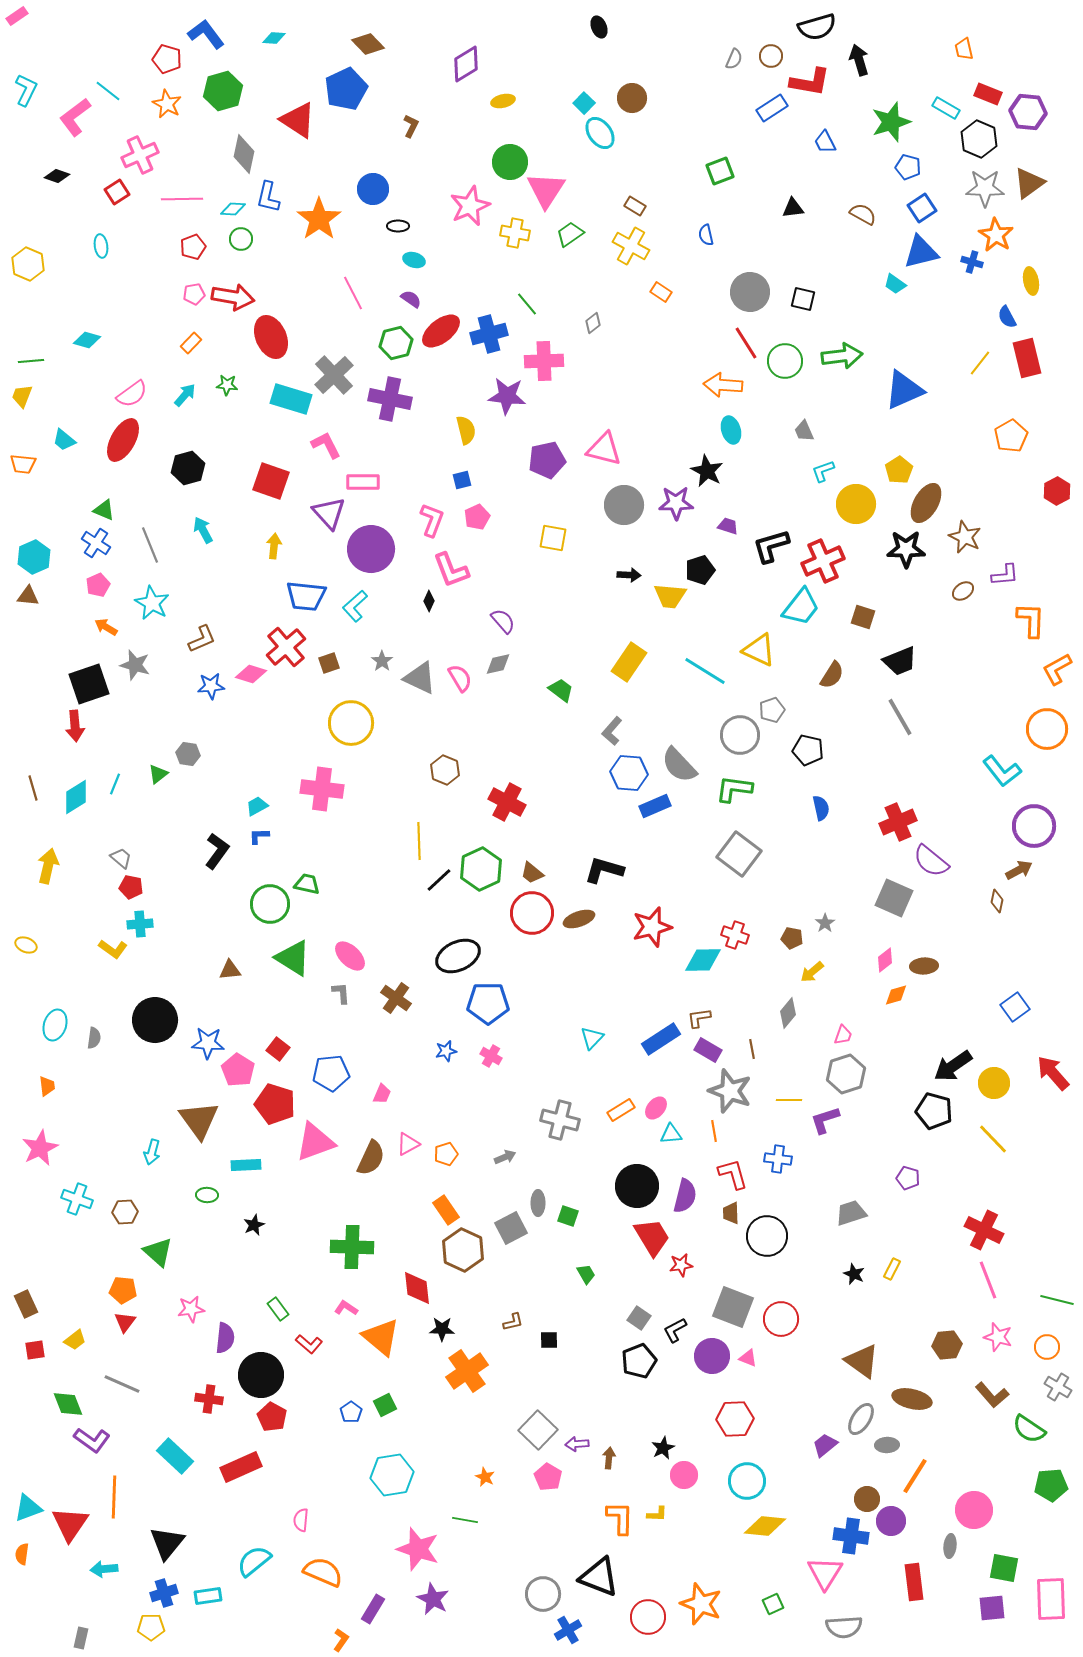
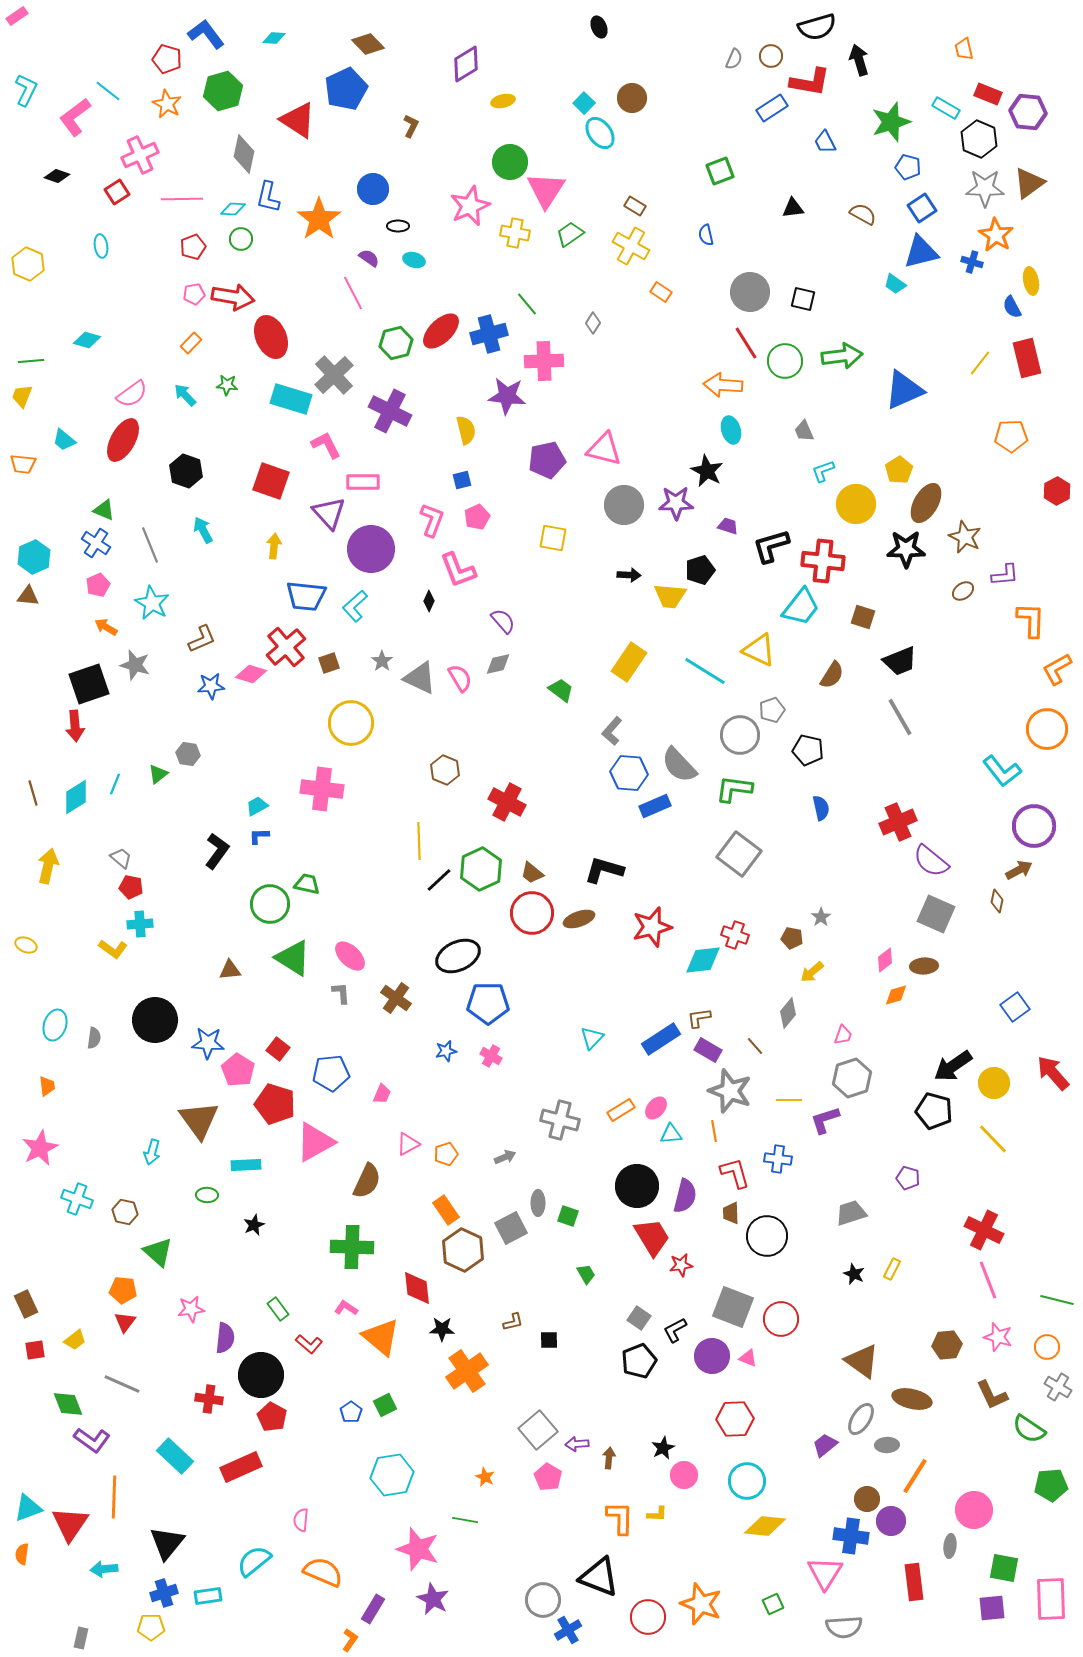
purple semicircle at (411, 299): moved 42 px left, 41 px up
blue semicircle at (1007, 317): moved 5 px right, 10 px up
gray diamond at (593, 323): rotated 20 degrees counterclockwise
red ellipse at (441, 331): rotated 6 degrees counterclockwise
cyan arrow at (185, 395): rotated 85 degrees counterclockwise
purple cross at (390, 399): moved 12 px down; rotated 15 degrees clockwise
orange pentagon at (1011, 436): rotated 28 degrees clockwise
black hexagon at (188, 468): moved 2 px left, 3 px down; rotated 24 degrees counterclockwise
red cross at (823, 561): rotated 30 degrees clockwise
pink L-shape at (451, 570): moved 7 px right
brown line at (33, 788): moved 5 px down
gray square at (894, 898): moved 42 px right, 16 px down
gray star at (825, 923): moved 4 px left, 6 px up
cyan diamond at (703, 960): rotated 6 degrees counterclockwise
brown line at (752, 1049): moved 3 px right, 3 px up; rotated 30 degrees counterclockwise
gray hexagon at (846, 1074): moved 6 px right, 4 px down
pink triangle at (315, 1142): rotated 9 degrees counterclockwise
brown semicircle at (371, 1158): moved 4 px left, 23 px down
red L-shape at (733, 1174): moved 2 px right, 1 px up
brown hexagon at (125, 1212): rotated 15 degrees clockwise
brown L-shape at (992, 1395): rotated 16 degrees clockwise
gray square at (538, 1430): rotated 6 degrees clockwise
gray circle at (543, 1594): moved 6 px down
orange L-shape at (341, 1640): moved 9 px right
